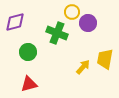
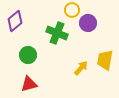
yellow circle: moved 2 px up
purple diamond: moved 1 px up; rotated 25 degrees counterclockwise
green circle: moved 3 px down
yellow trapezoid: moved 1 px down
yellow arrow: moved 2 px left, 1 px down
